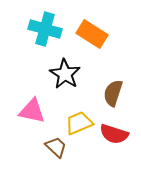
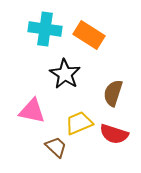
cyan cross: rotated 8 degrees counterclockwise
orange rectangle: moved 3 px left, 1 px down
